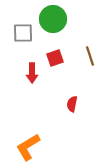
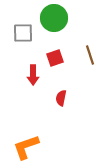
green circle: moved 1 px right, 1 px up
brown line: moved 1 px up
red arrow: moved 1 px right, 2 px down
red semicircle: moved 11 px left, 6 px up
orange L-shape: moved 2 px left; rotated 12 degrees clockwise
